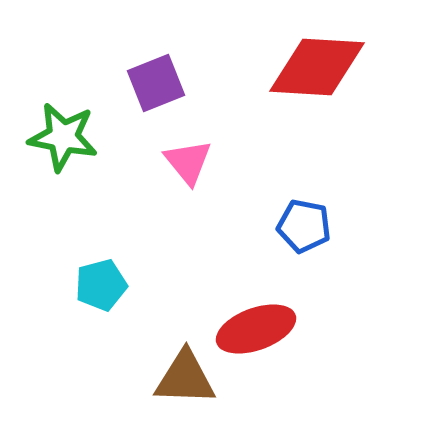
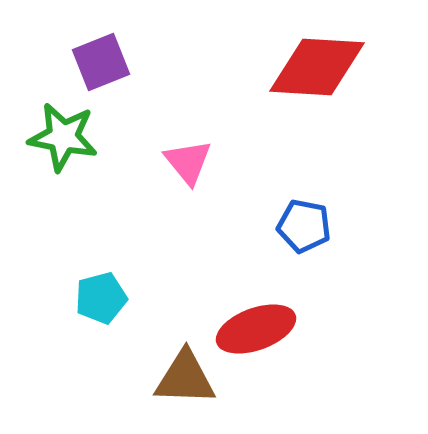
purple square: moved 55 px left, 21 px up
cyan pentagon: moved 13 px down
